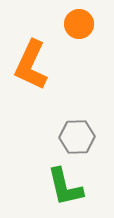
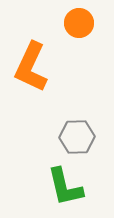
orange circle: moved 1 px up
orange L-shape: moved 2 px down
